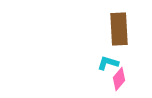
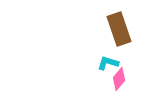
brown rectangle: rotated 16 degrees counterclockwise
